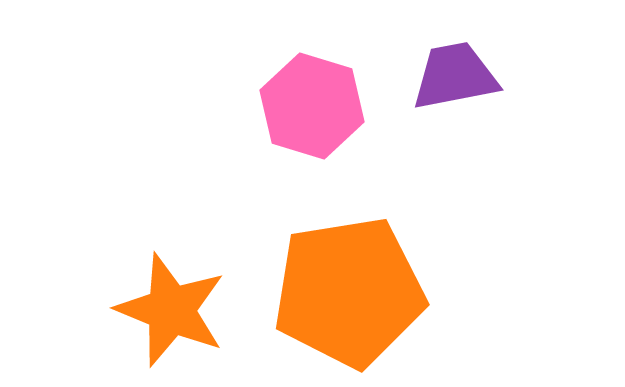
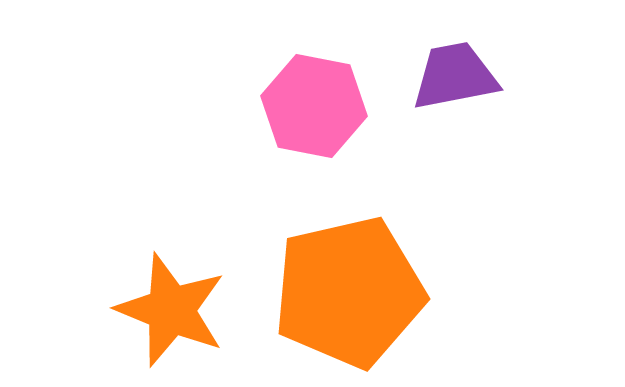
pink hexagon: moved 2 px right; rotated 6 degrees counterclockwise
orange pentagon: rotated 4 degrees counterclockwise
